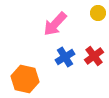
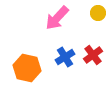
pink arrow: moved 2 px right, 6 px up
red cross: moved 1 px left, 1 px up
orange hexagon: moved 2 px right, 11 px up
